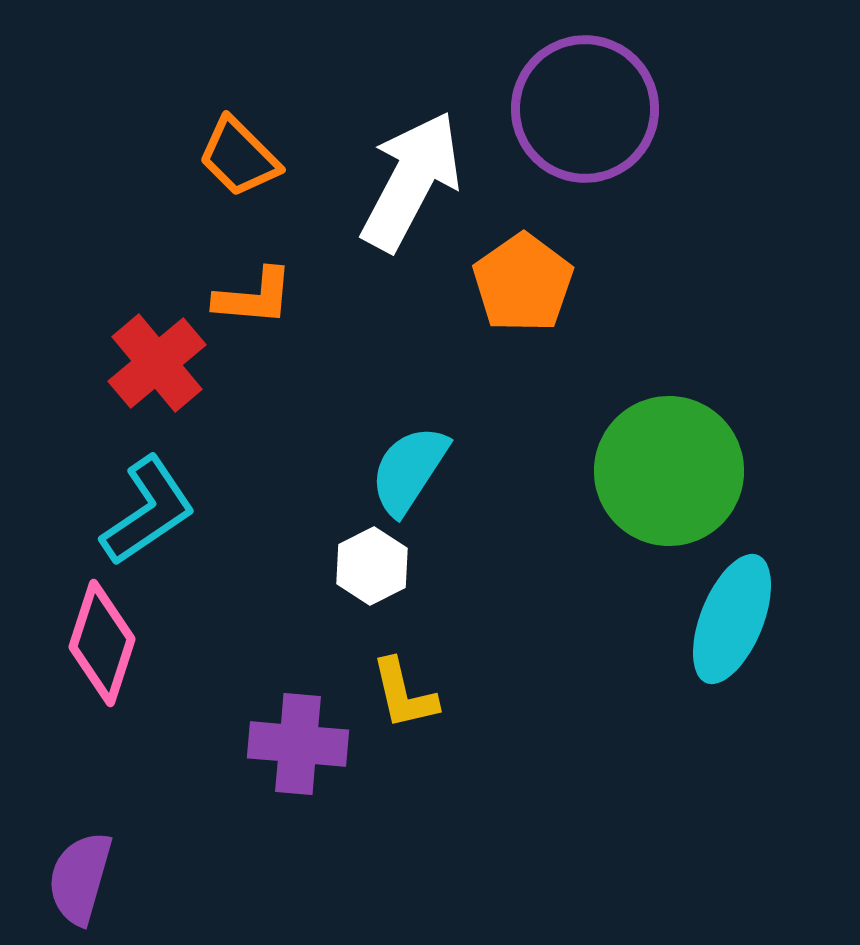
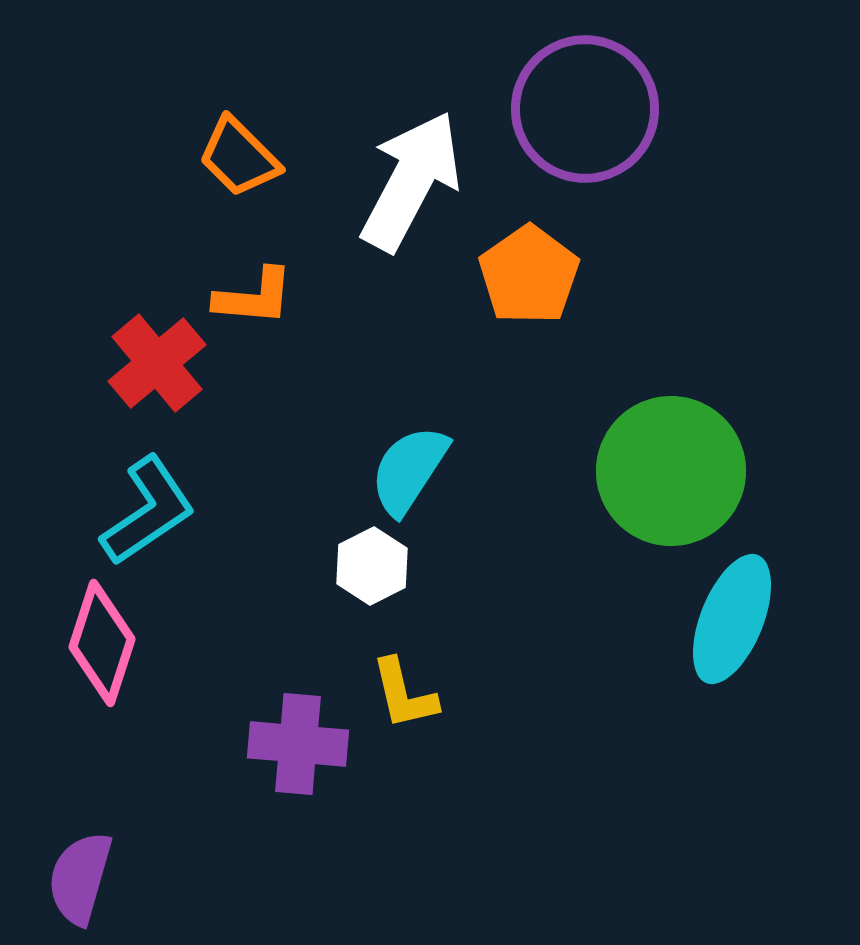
orange pentagon: moved 6 px right, 8 px up
green circle: moved 2 px right
